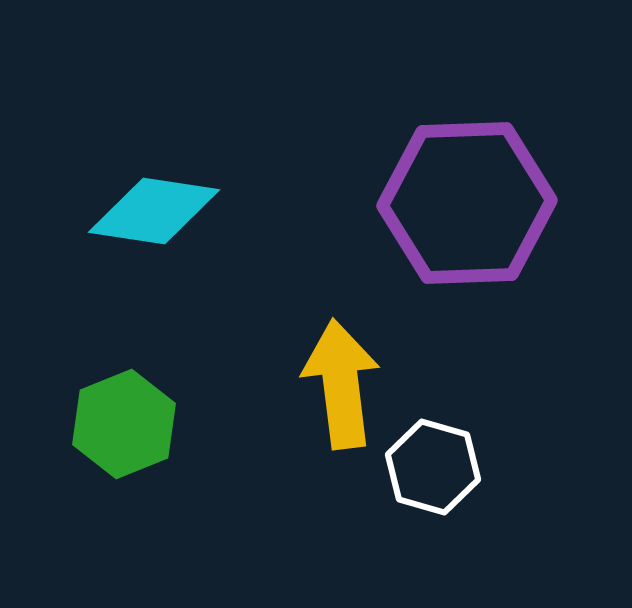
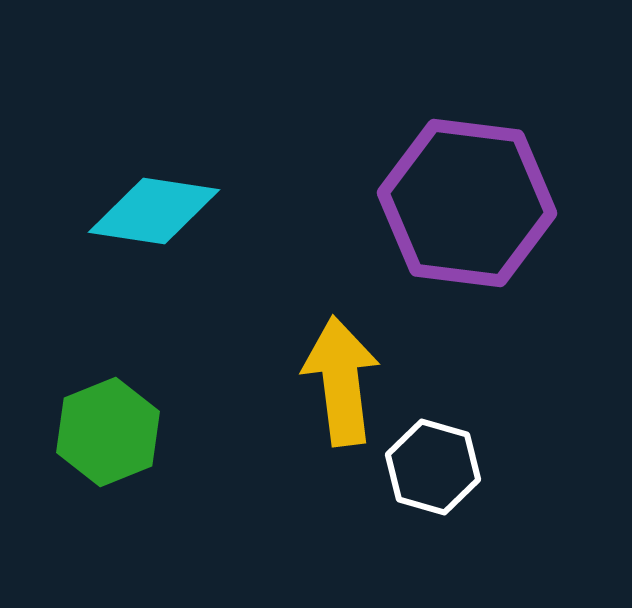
purple hexagon: rotated 9 degrees clockwise
yellow arrow: moved 3 px up
green hexagon: moved 16 px left, 8 px down
